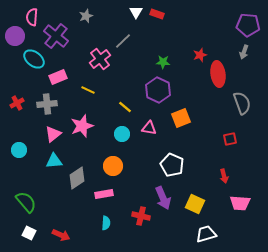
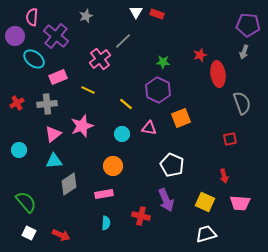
yellow line at (125, 107): moved 1 px right, 3 px up
gray diamond at (77, 178): moved 8 px left, 6 px down
purple arrow at (163, 198): moved 3 px right, 2 px down
yellow square at (195, 204): moved 10 px right, 2 px up
